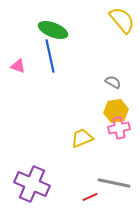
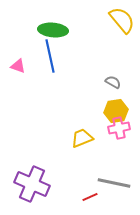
green ellipse: rotated 16 degrees counterclockwise
